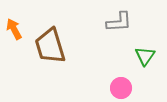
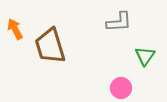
orange arrow: moved 1 px right
